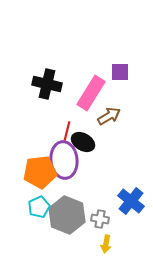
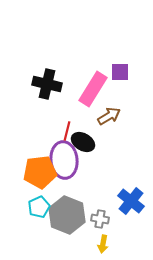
pink rectangle: moved 2 px right, 4 px up
yellow arrow: moved 3 px left
